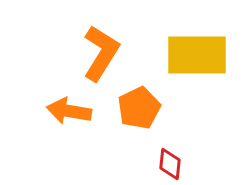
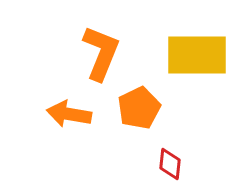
orange L-shape: rotated 10 degrees counterclockwise
orange arrow: moved 3 px down
